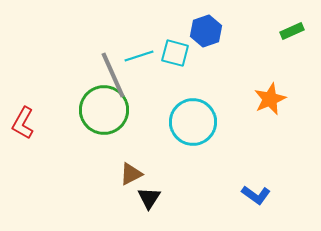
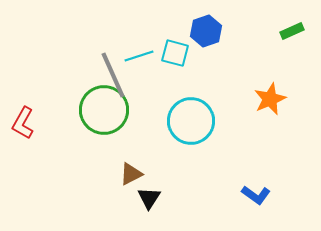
cyan circle: moved 2 px left, 1 px up
